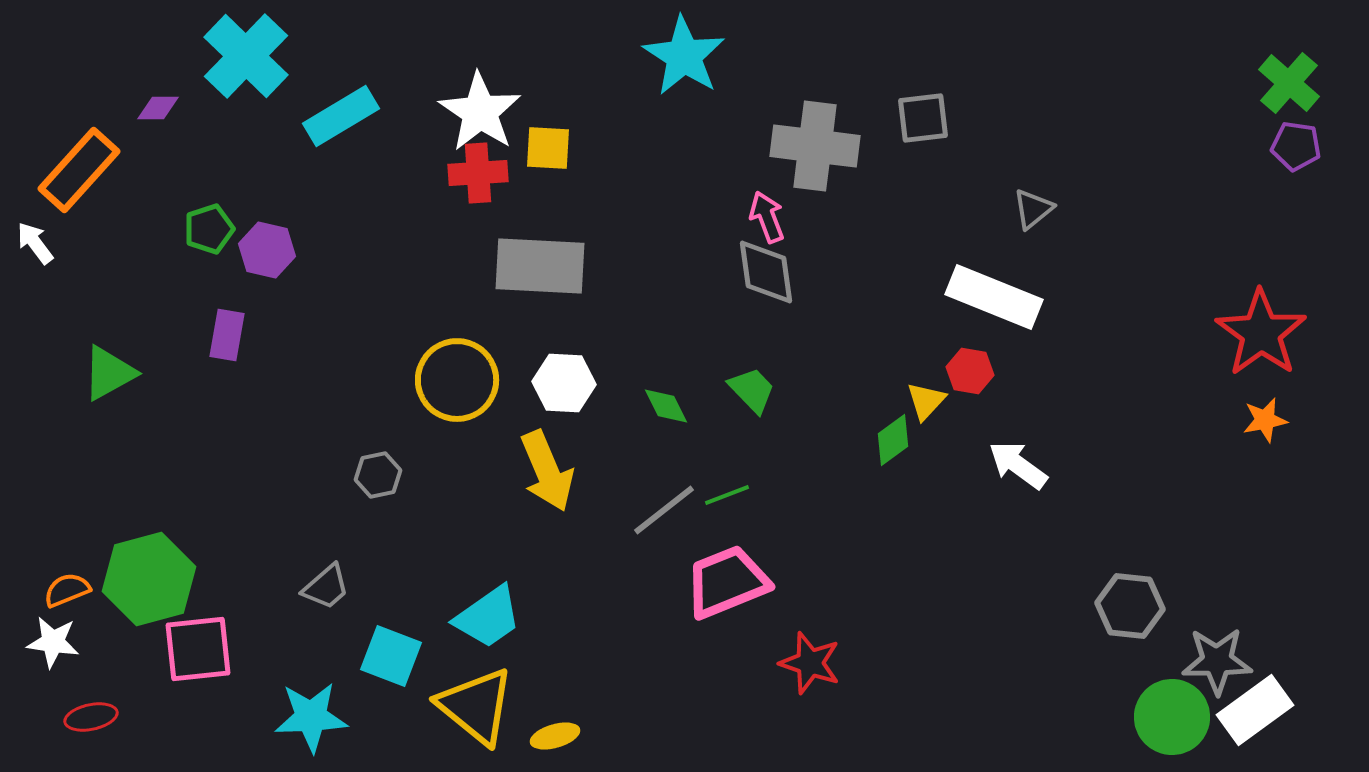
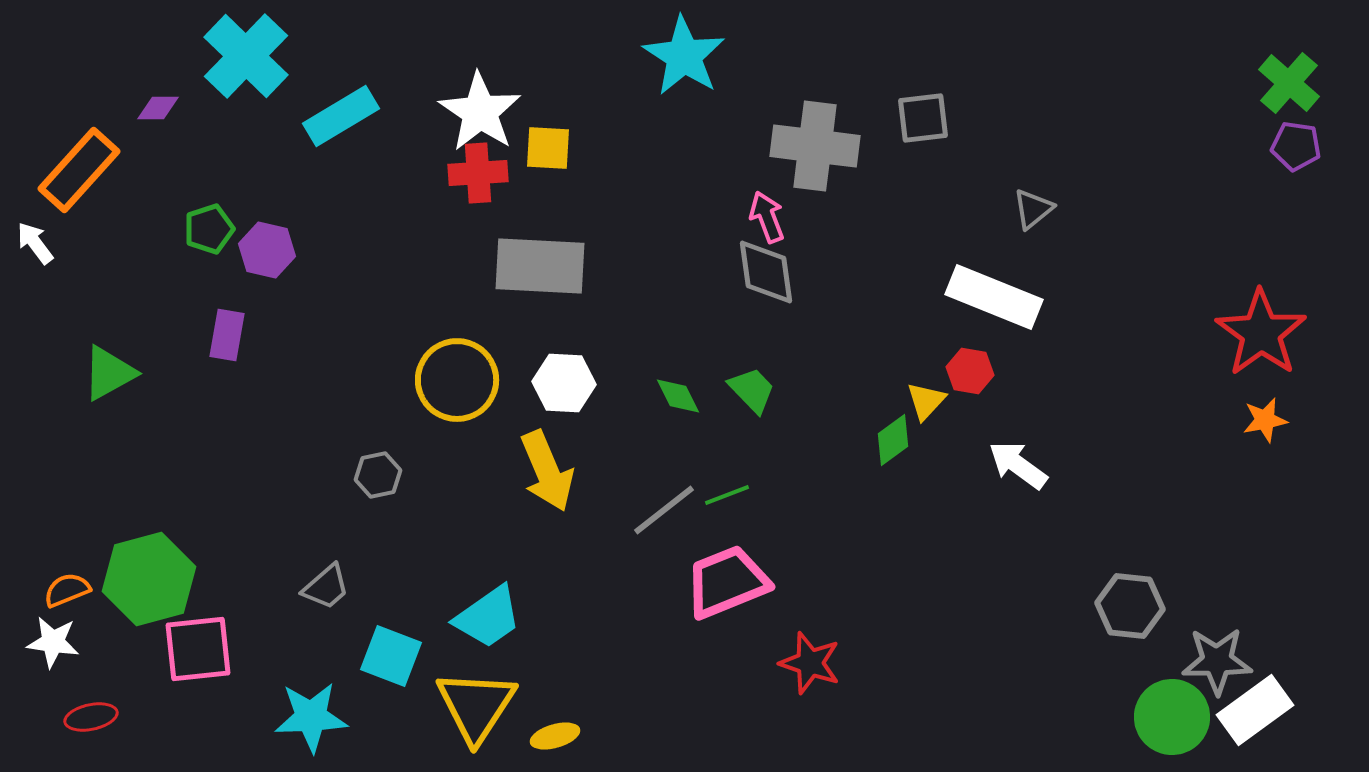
green diamond at (666, 406): moved 12 px right, 10 px up
yellow triangle at (476, 706): rotated 24 degrees clockwise
